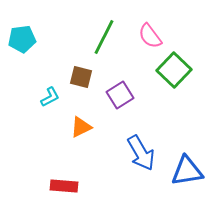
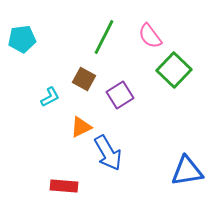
brown square: moved 3 px right, 2 px down; rotated 15 degrees clockwise
blue arrow: moved 33 px left
